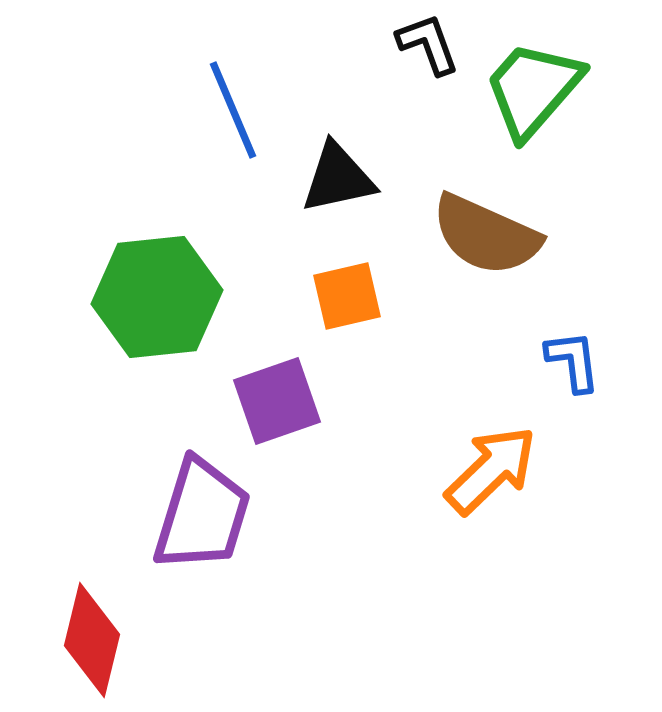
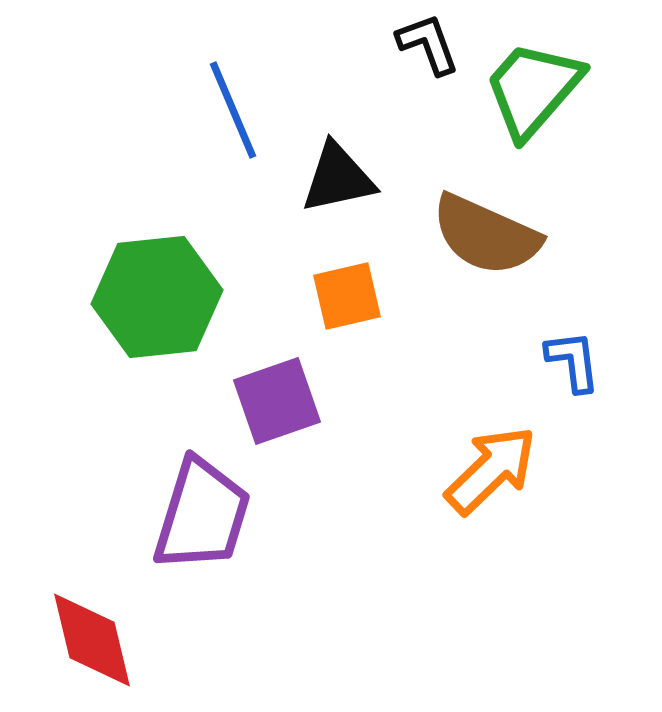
red diamond: rotated 27 degrees counterclockwise
